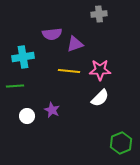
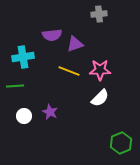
purple semicircle: moved 1 px down
yellow line: rotated 15 degrees clockwise
purple star: moved 2 px left, 2 px down
white circle: moved 3 px left
